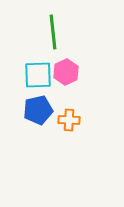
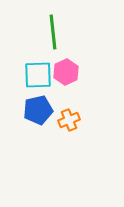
orange cross: rotated 25 degrees counterclockwise
